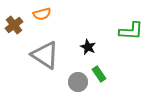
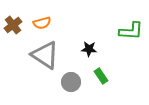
orange semicircle: moved 9 px down
brown cross: moved 1 px left
black star: moved 1 px right, 2 px down; rotated 21 degrees counterclockwise
green rectangle: moved 2 px right, 2 px down
gray circle: moved 7 px left
